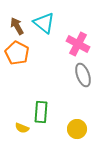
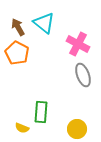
brown arrow: moved 1 px right, 1 px down
